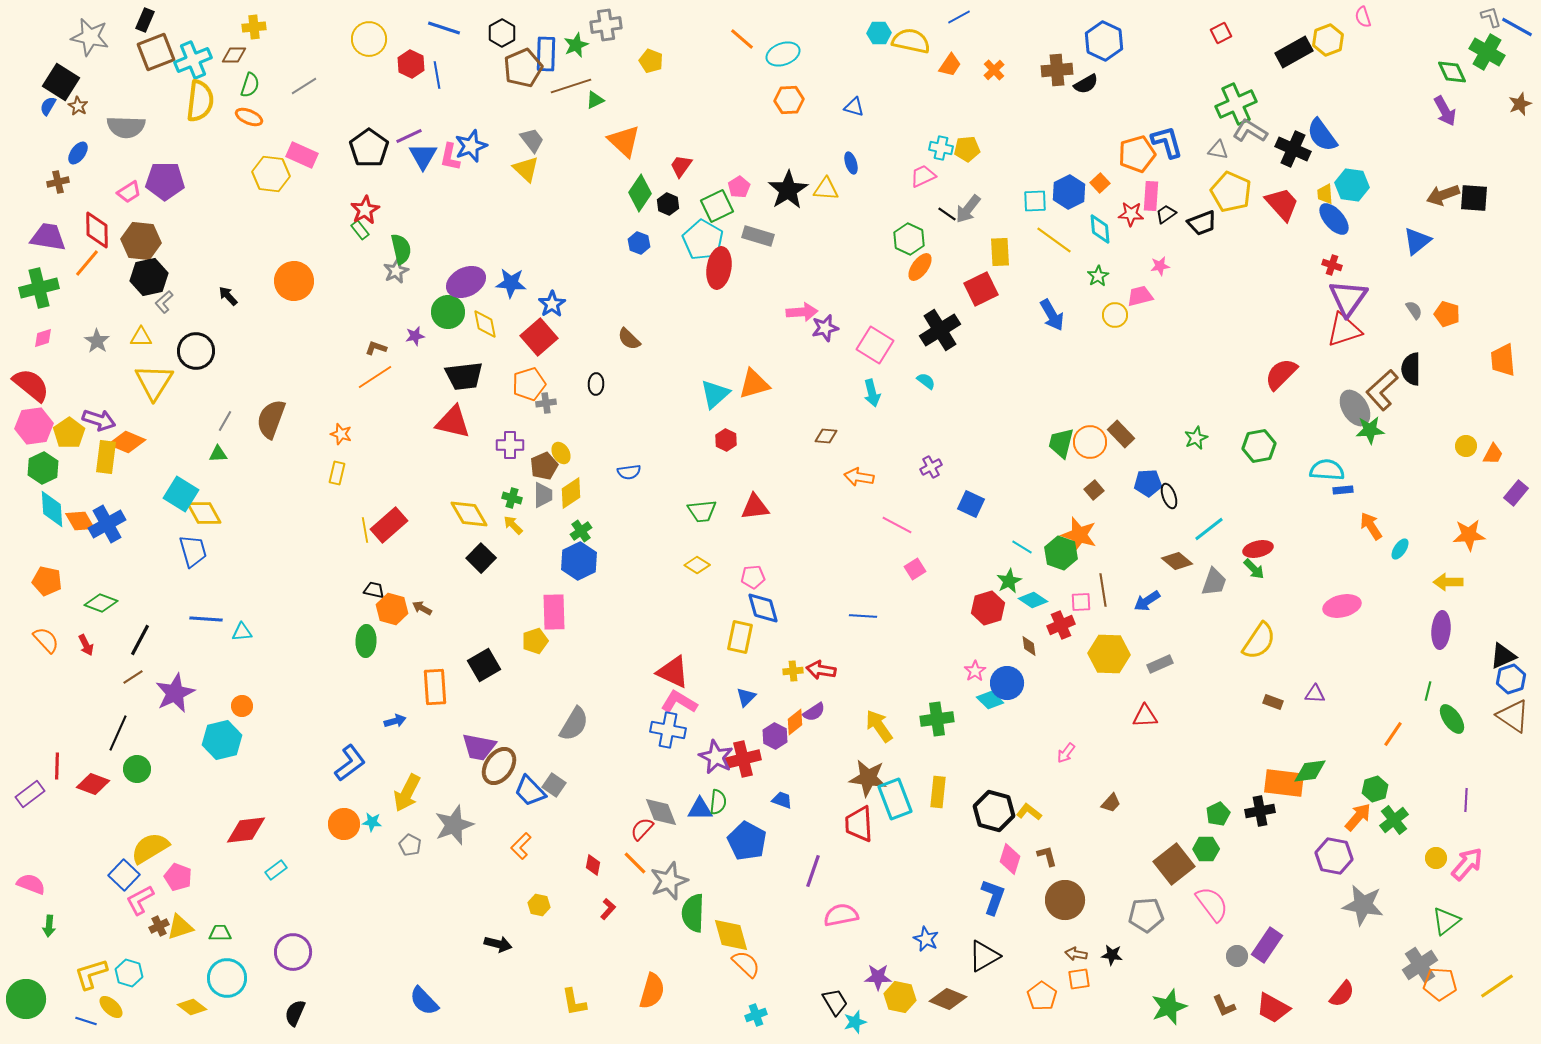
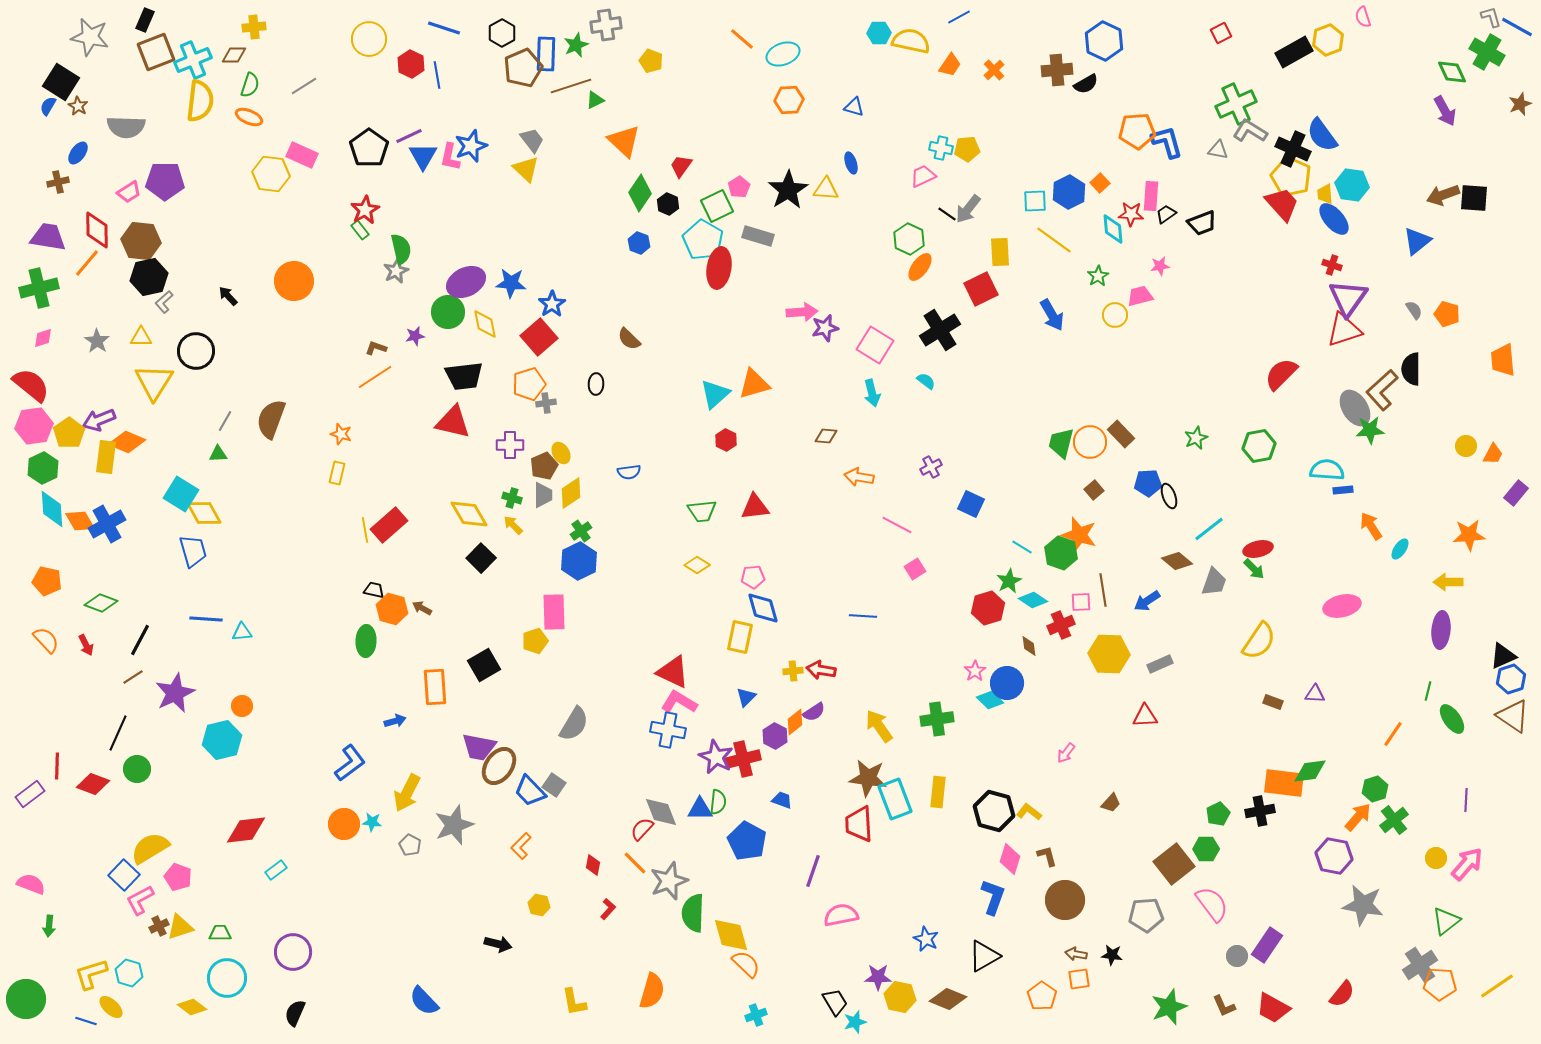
orange pentagon at (1137, 154): moved 23 px up; rotated 12 degrees clockwise
yellow pentagon at (1231, 192): moved 60 px right, 15 px up
cyan diamond at (1100, 229): moved 13 px right
purple arrow at (99, 420): rotated 140 degrees clockwise
